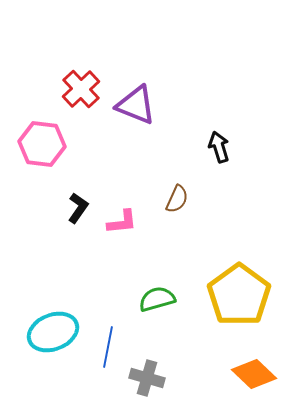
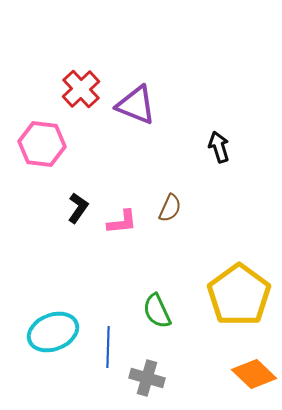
brown semicircle: moved 7 px left, 9 px down
green semicircle: moved 12 px down; rotated 99 degrees counterclockwise
blue line: rotated 9 degrees counterclockwise
